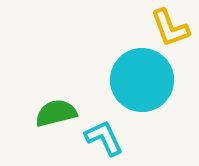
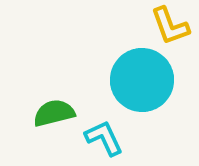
yellow L-shape: moved 2 px up
green semicircle: moved 2 px left
